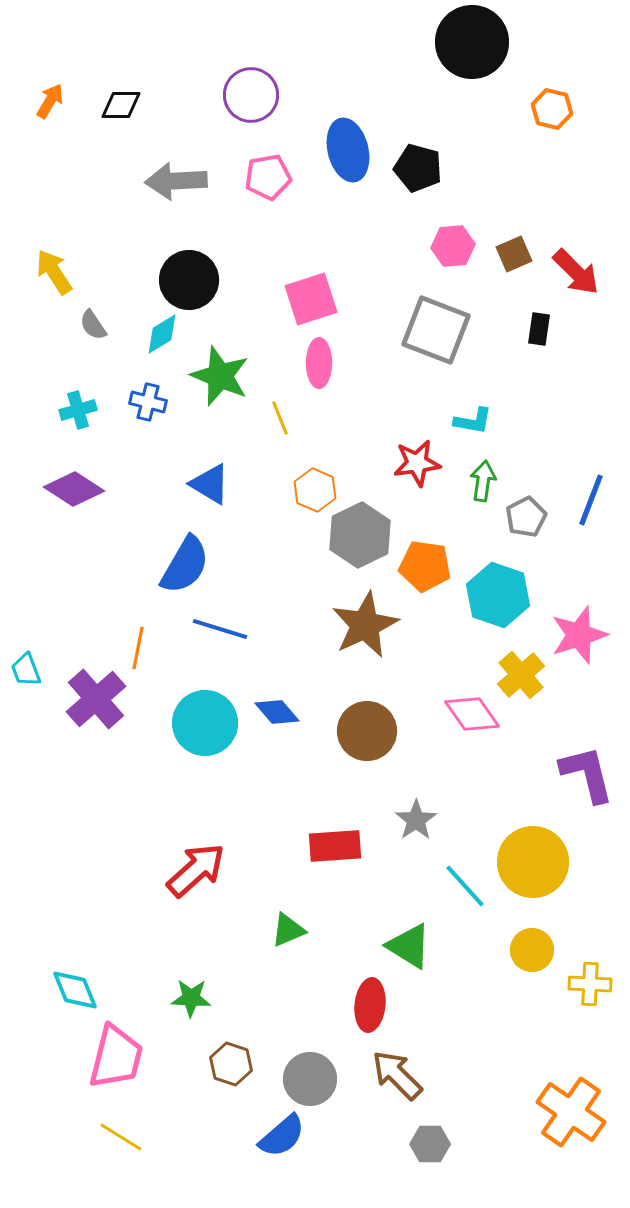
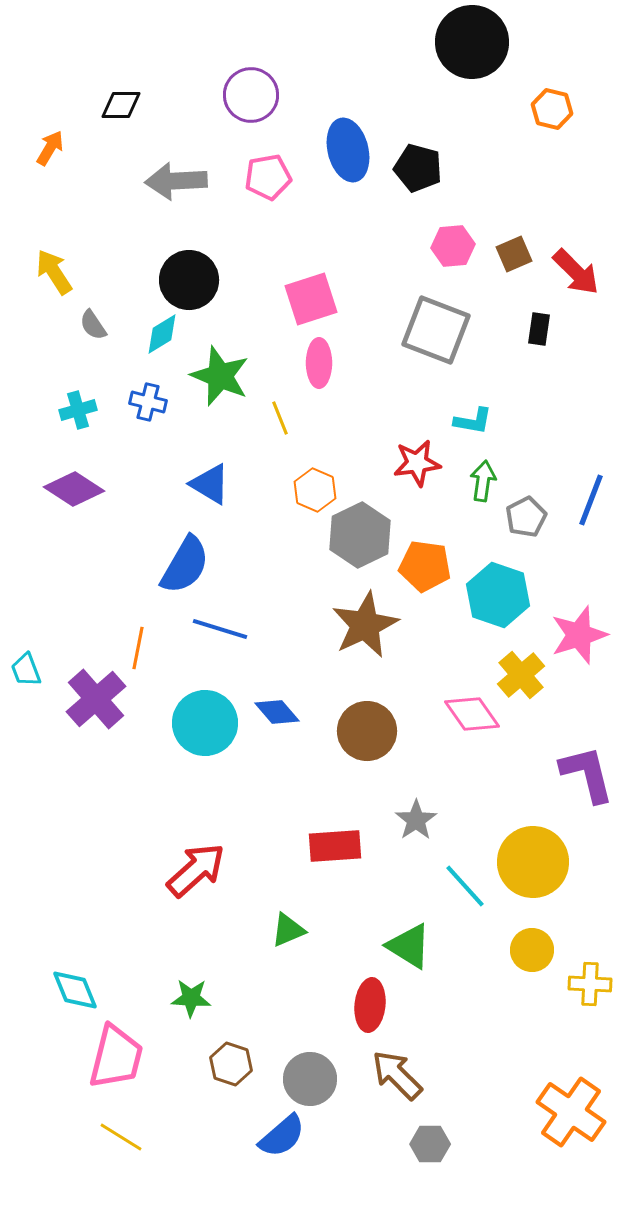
orange arrow at (50, 101): moved 47 px down
